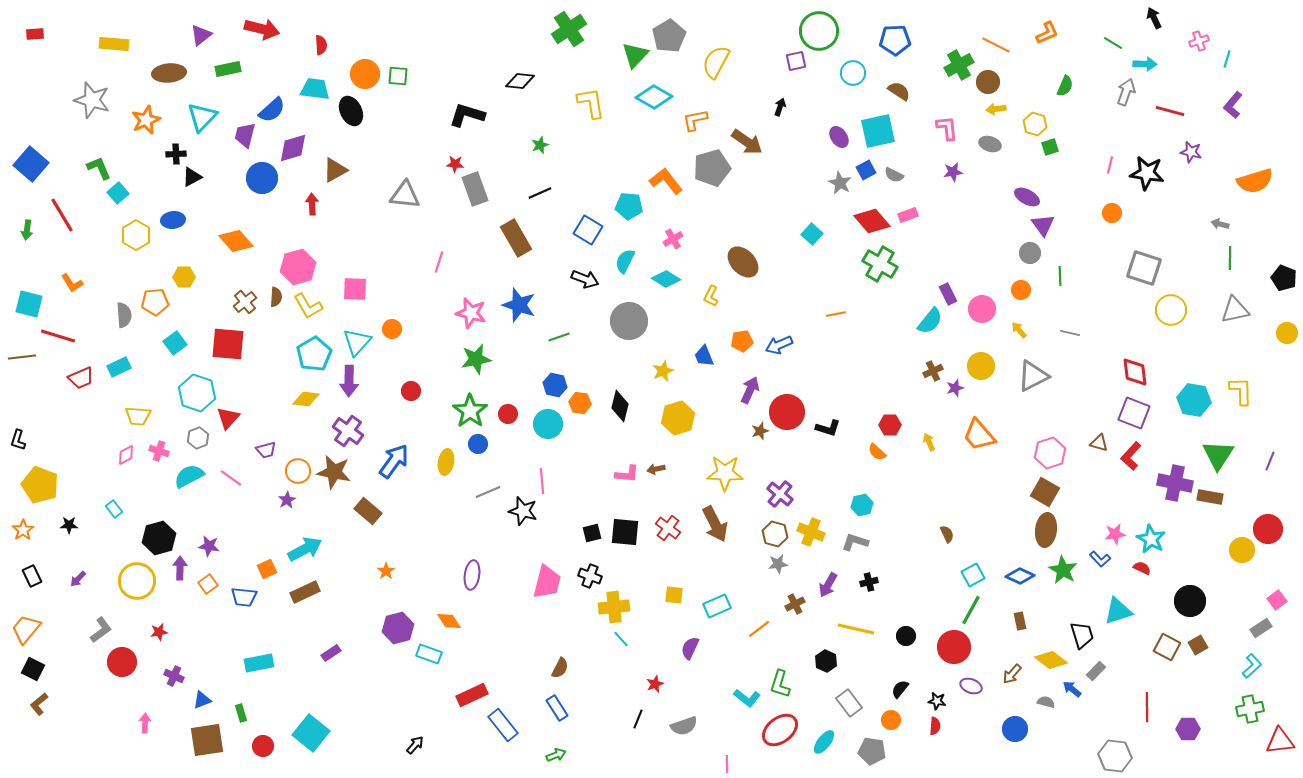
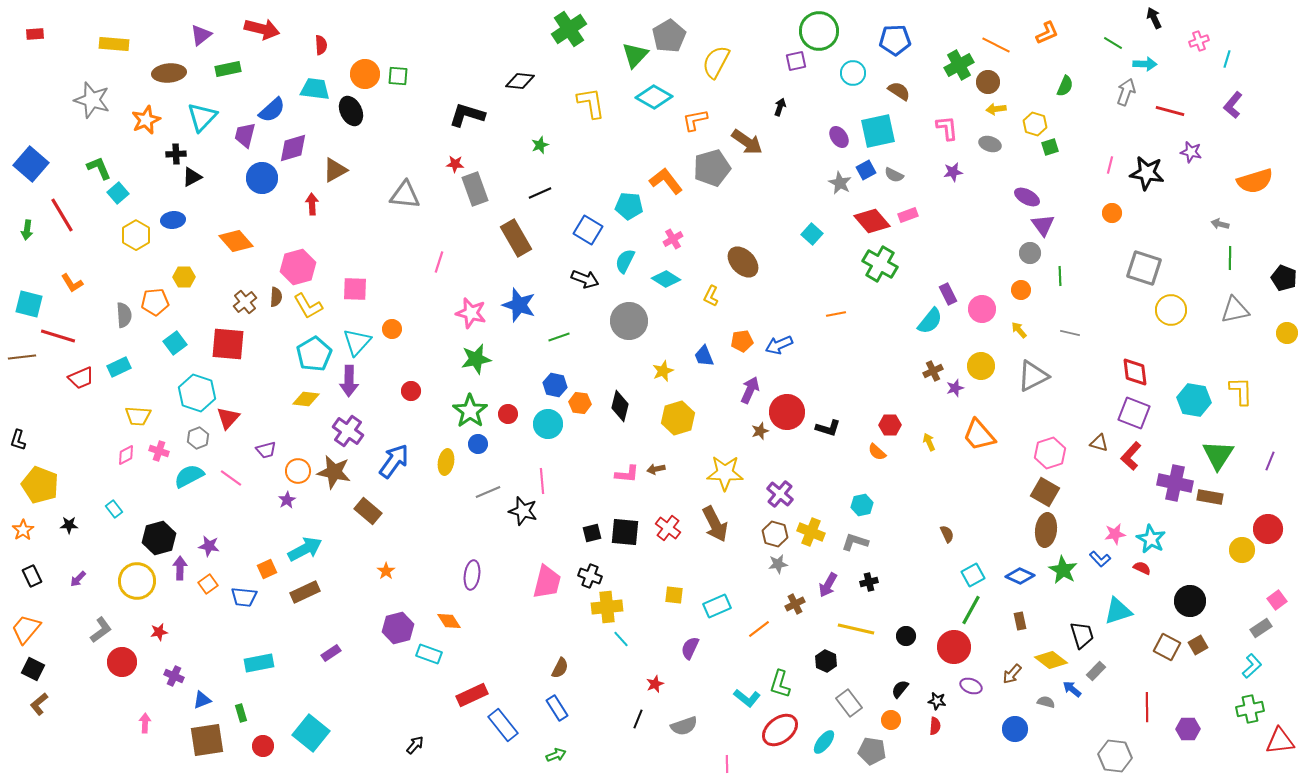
yellow cross at (614, 607): moved 7 px left
